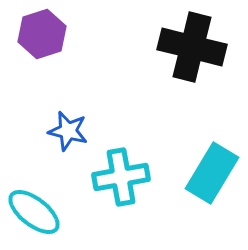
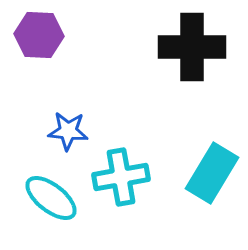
purple hexagon: moved 3 px left, 1 px down; rotated 21 degrees clockwise
black cross: rotated 14 degrees counterclockwise
blue star: rotated 9 degrees counterclockwise
cyan ellipse: moved 17 px right, 14 px up
